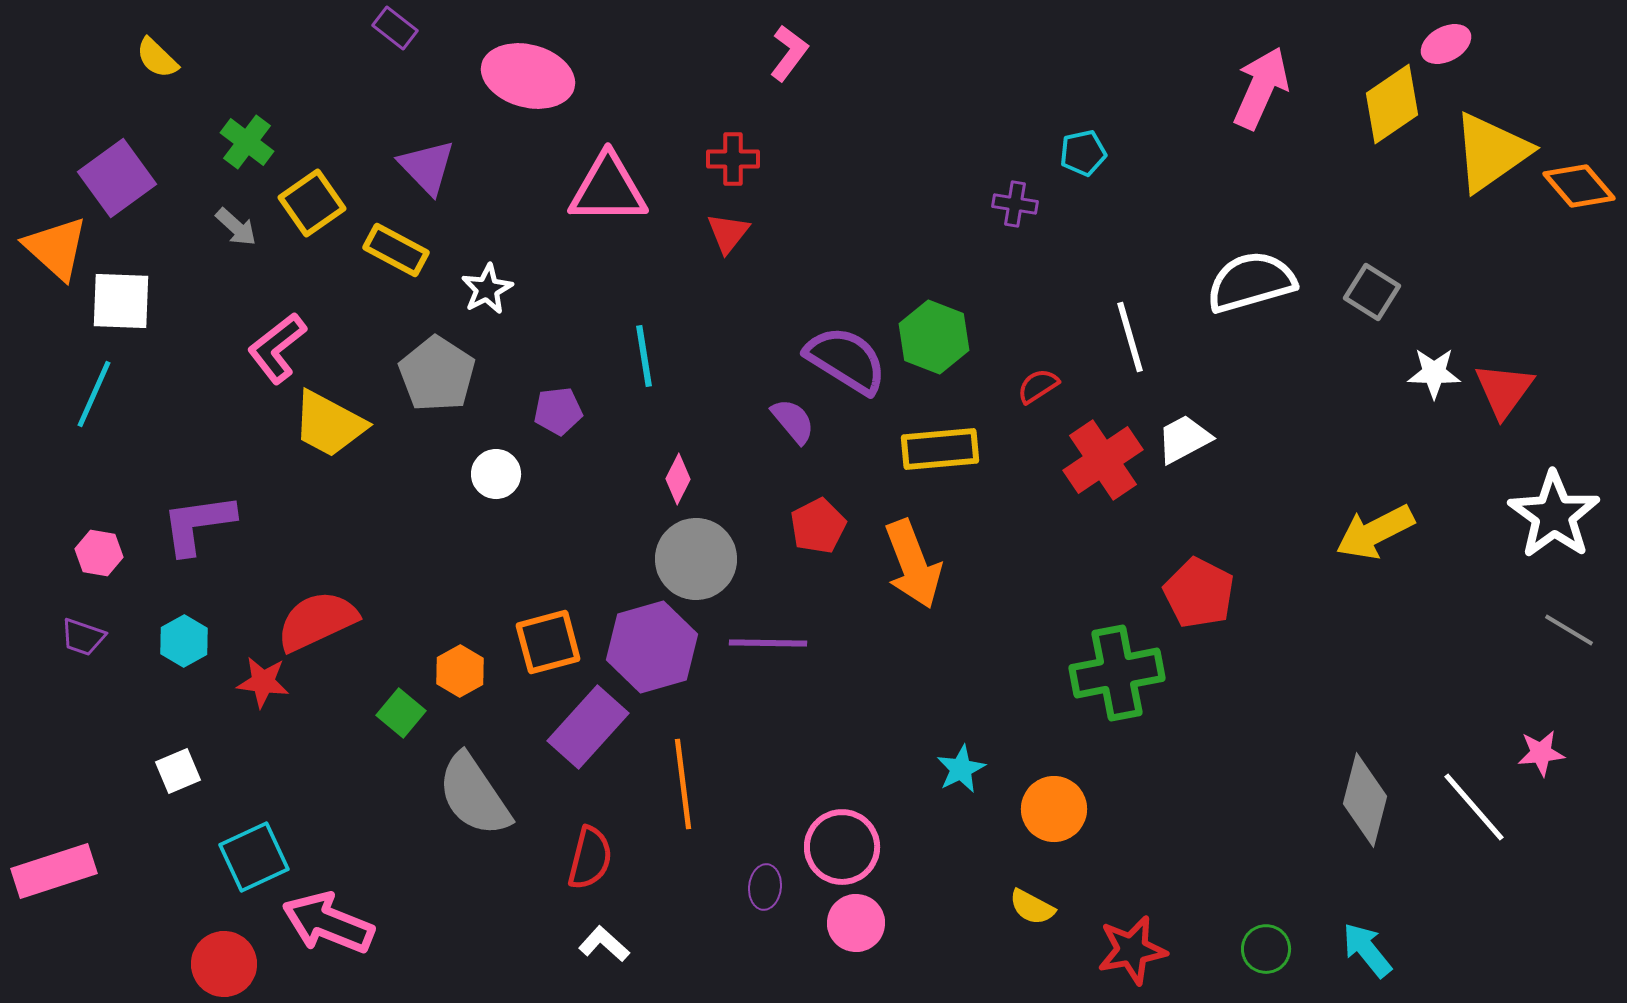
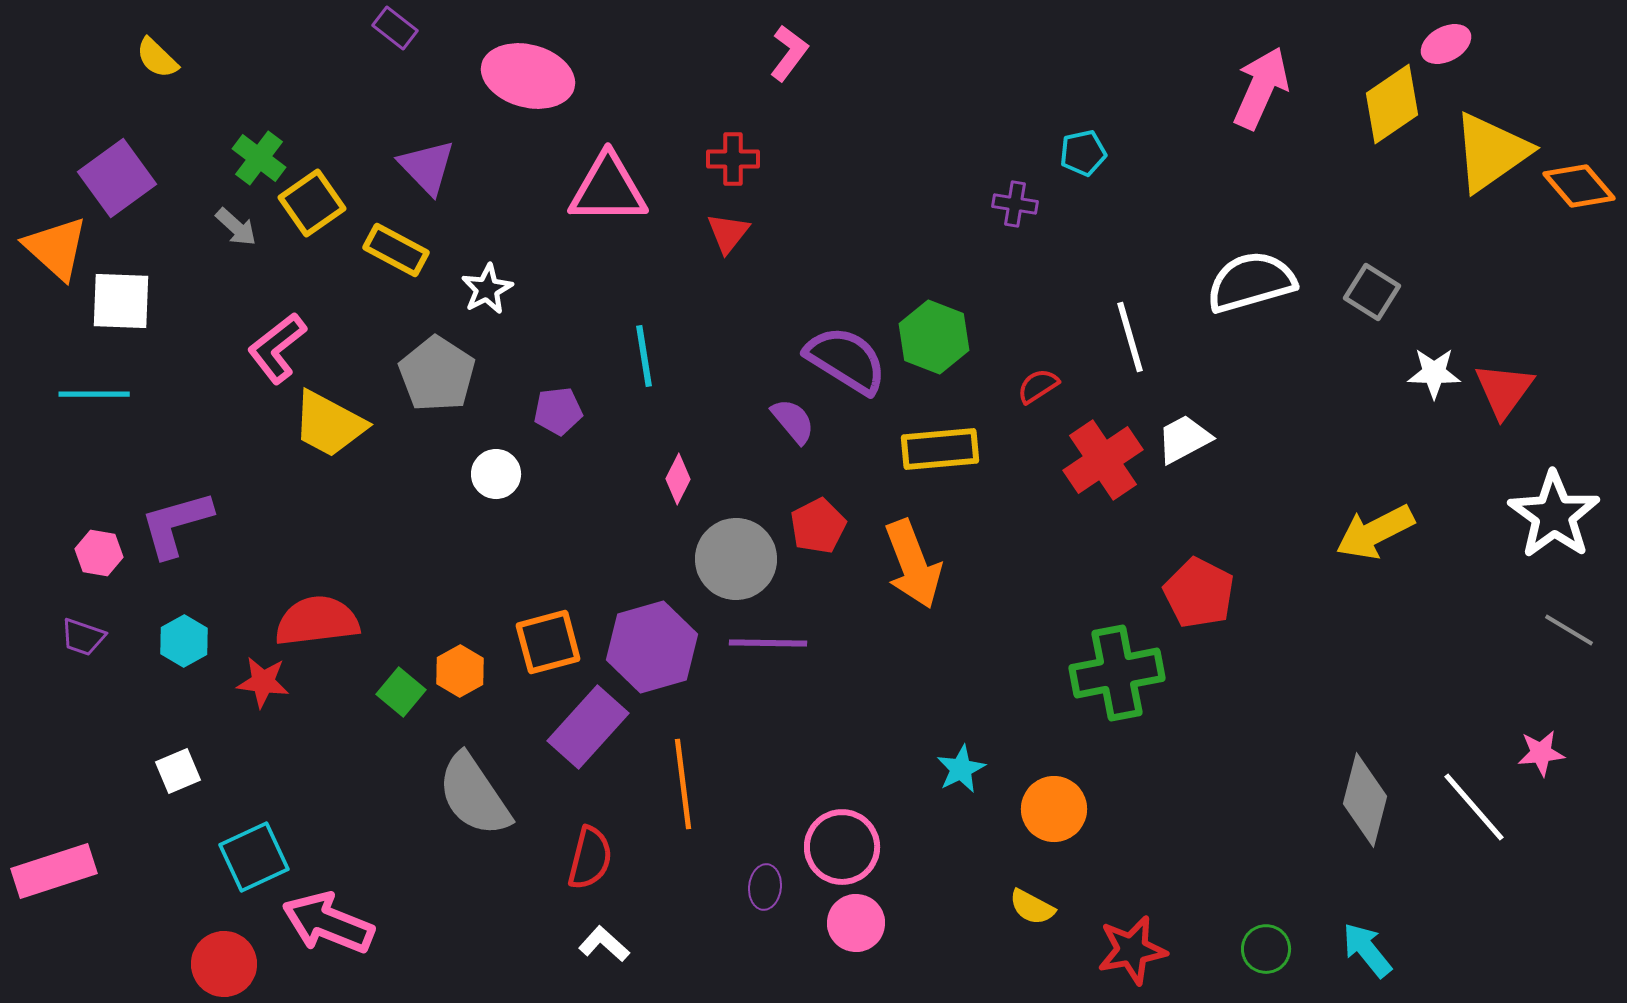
green cross at (247, 142): moved 12 px right, 16 px down
cyan line at (94, 394): rotated 66 degrees clockwise
purple L-shape at (198, 524): moved 22 px left; rotated 8 degrees counterclockwise
gray circle at (696, 559): moved 40 px right
red semicircle at (317, 621): rotated 18 degrees clockwise
green square at (401, 713): moved 21 px up
